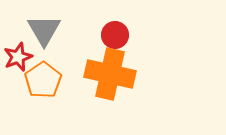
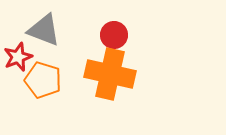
gray triangle: rotated 39 degrees counterclockwise
red circle: moved 1 px left
orange pentagon: rotated 21 degrees counterclockwise
